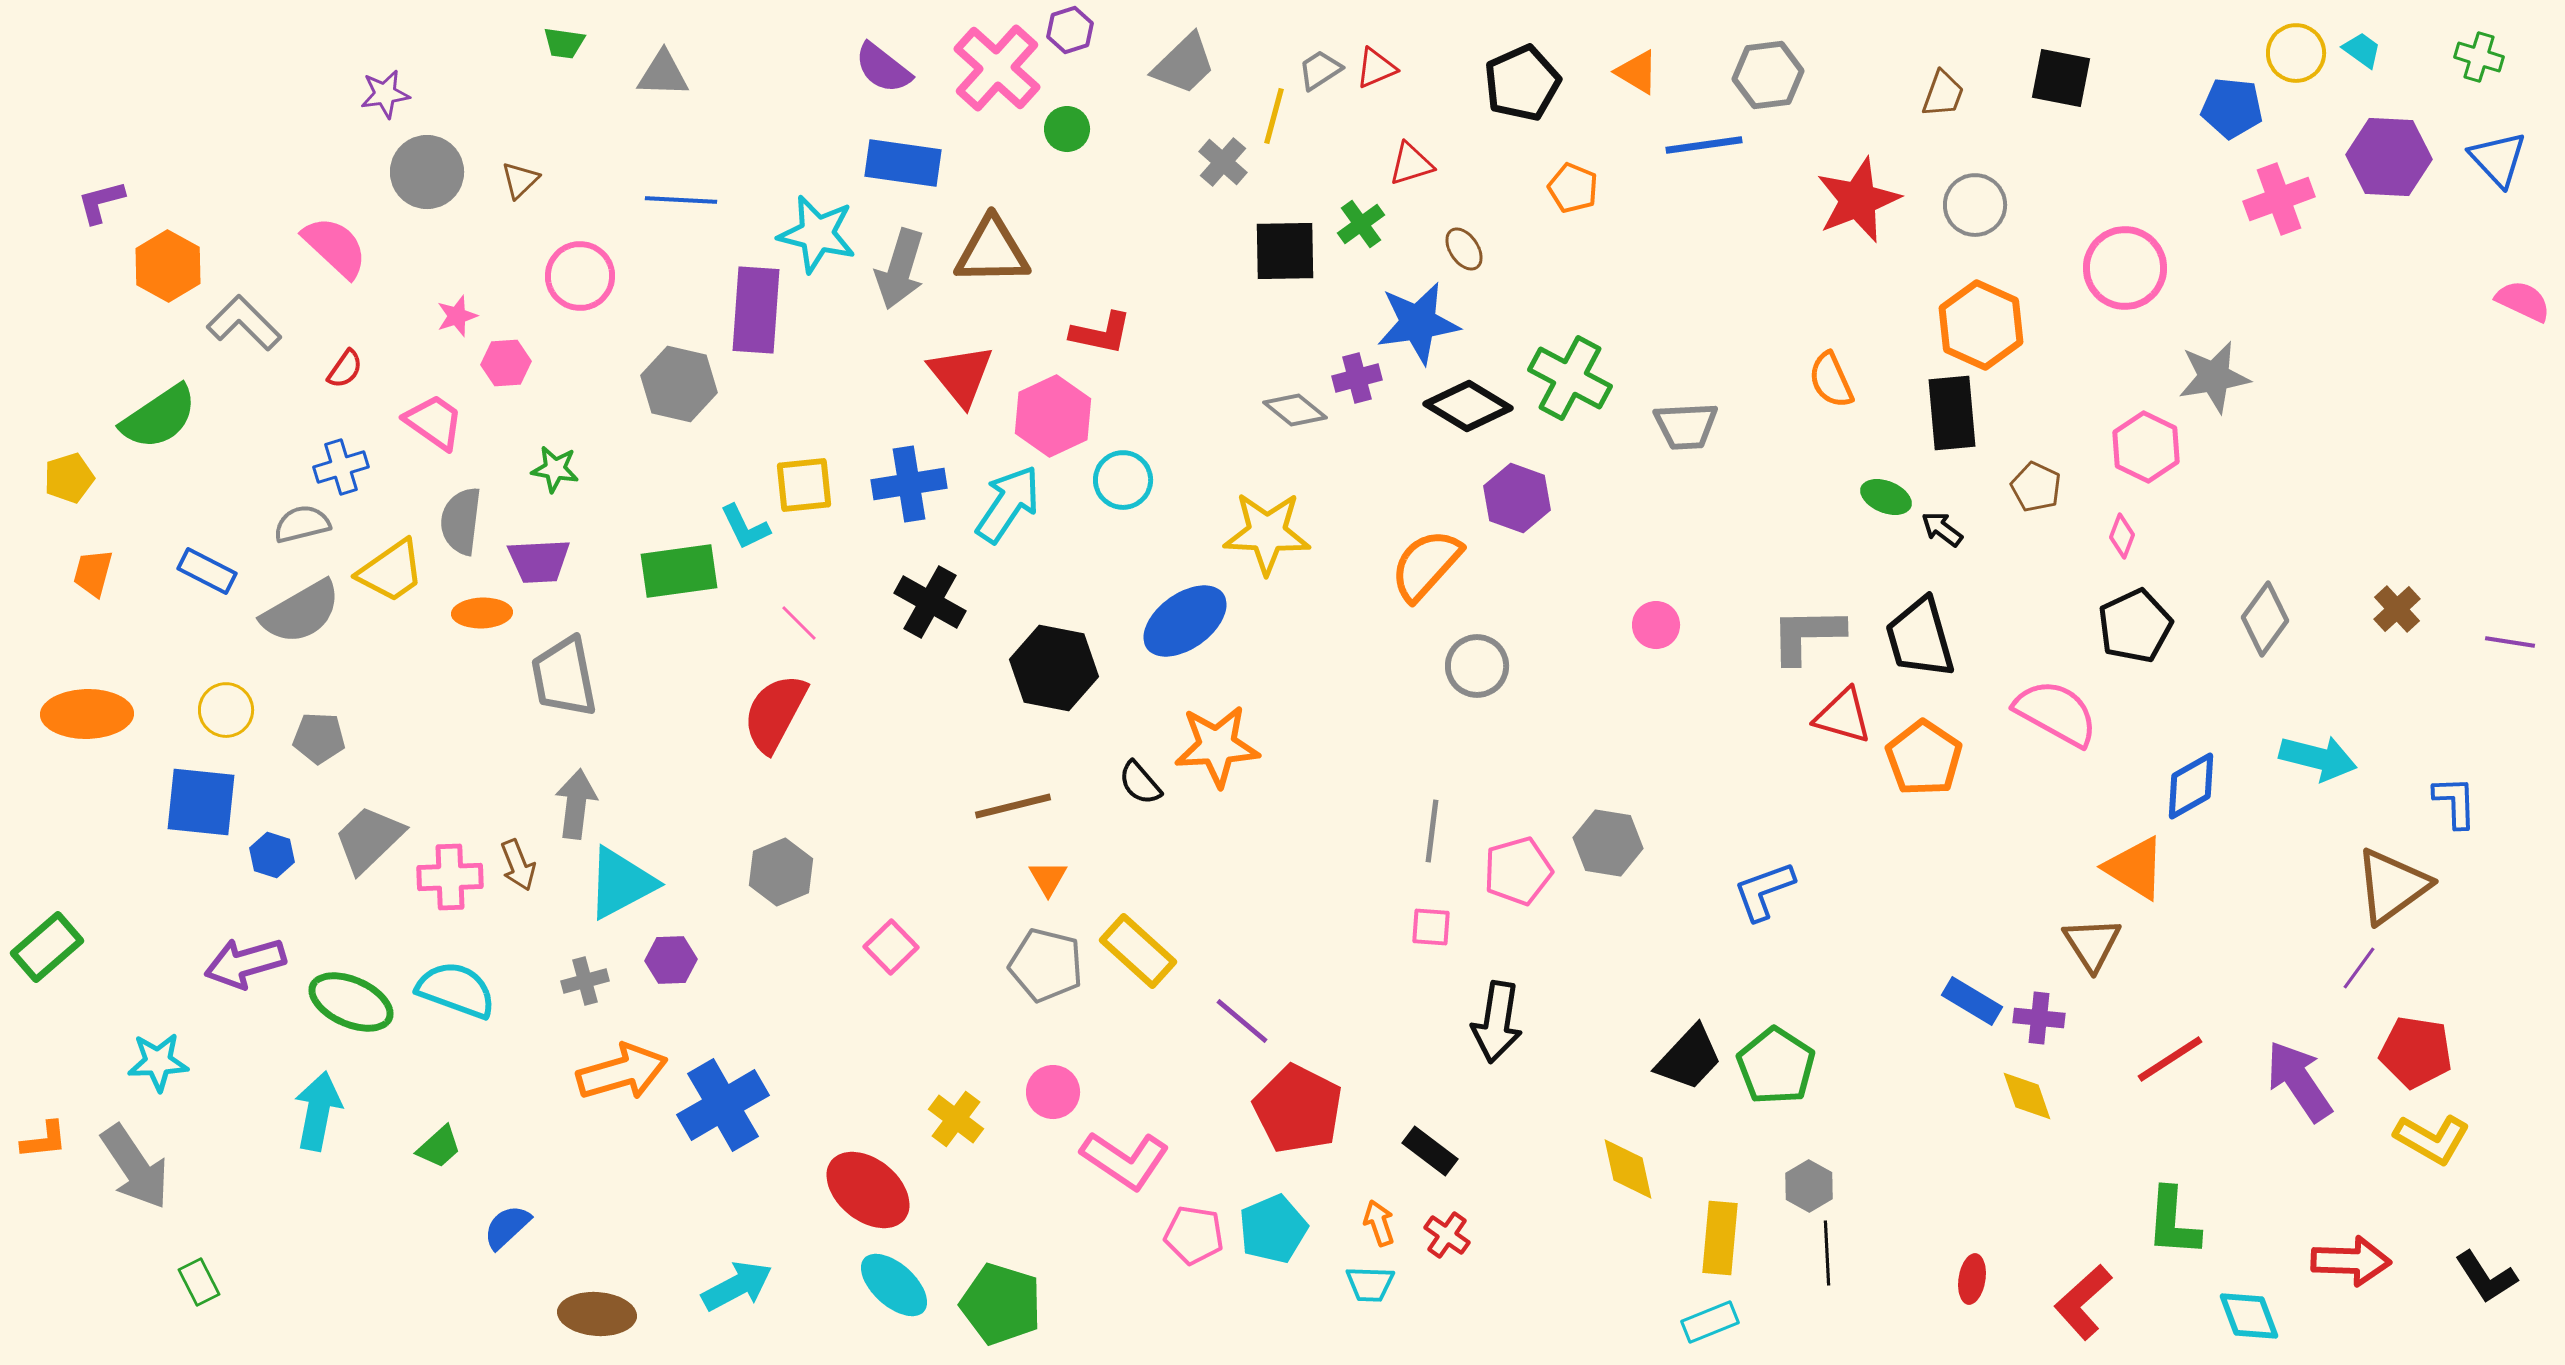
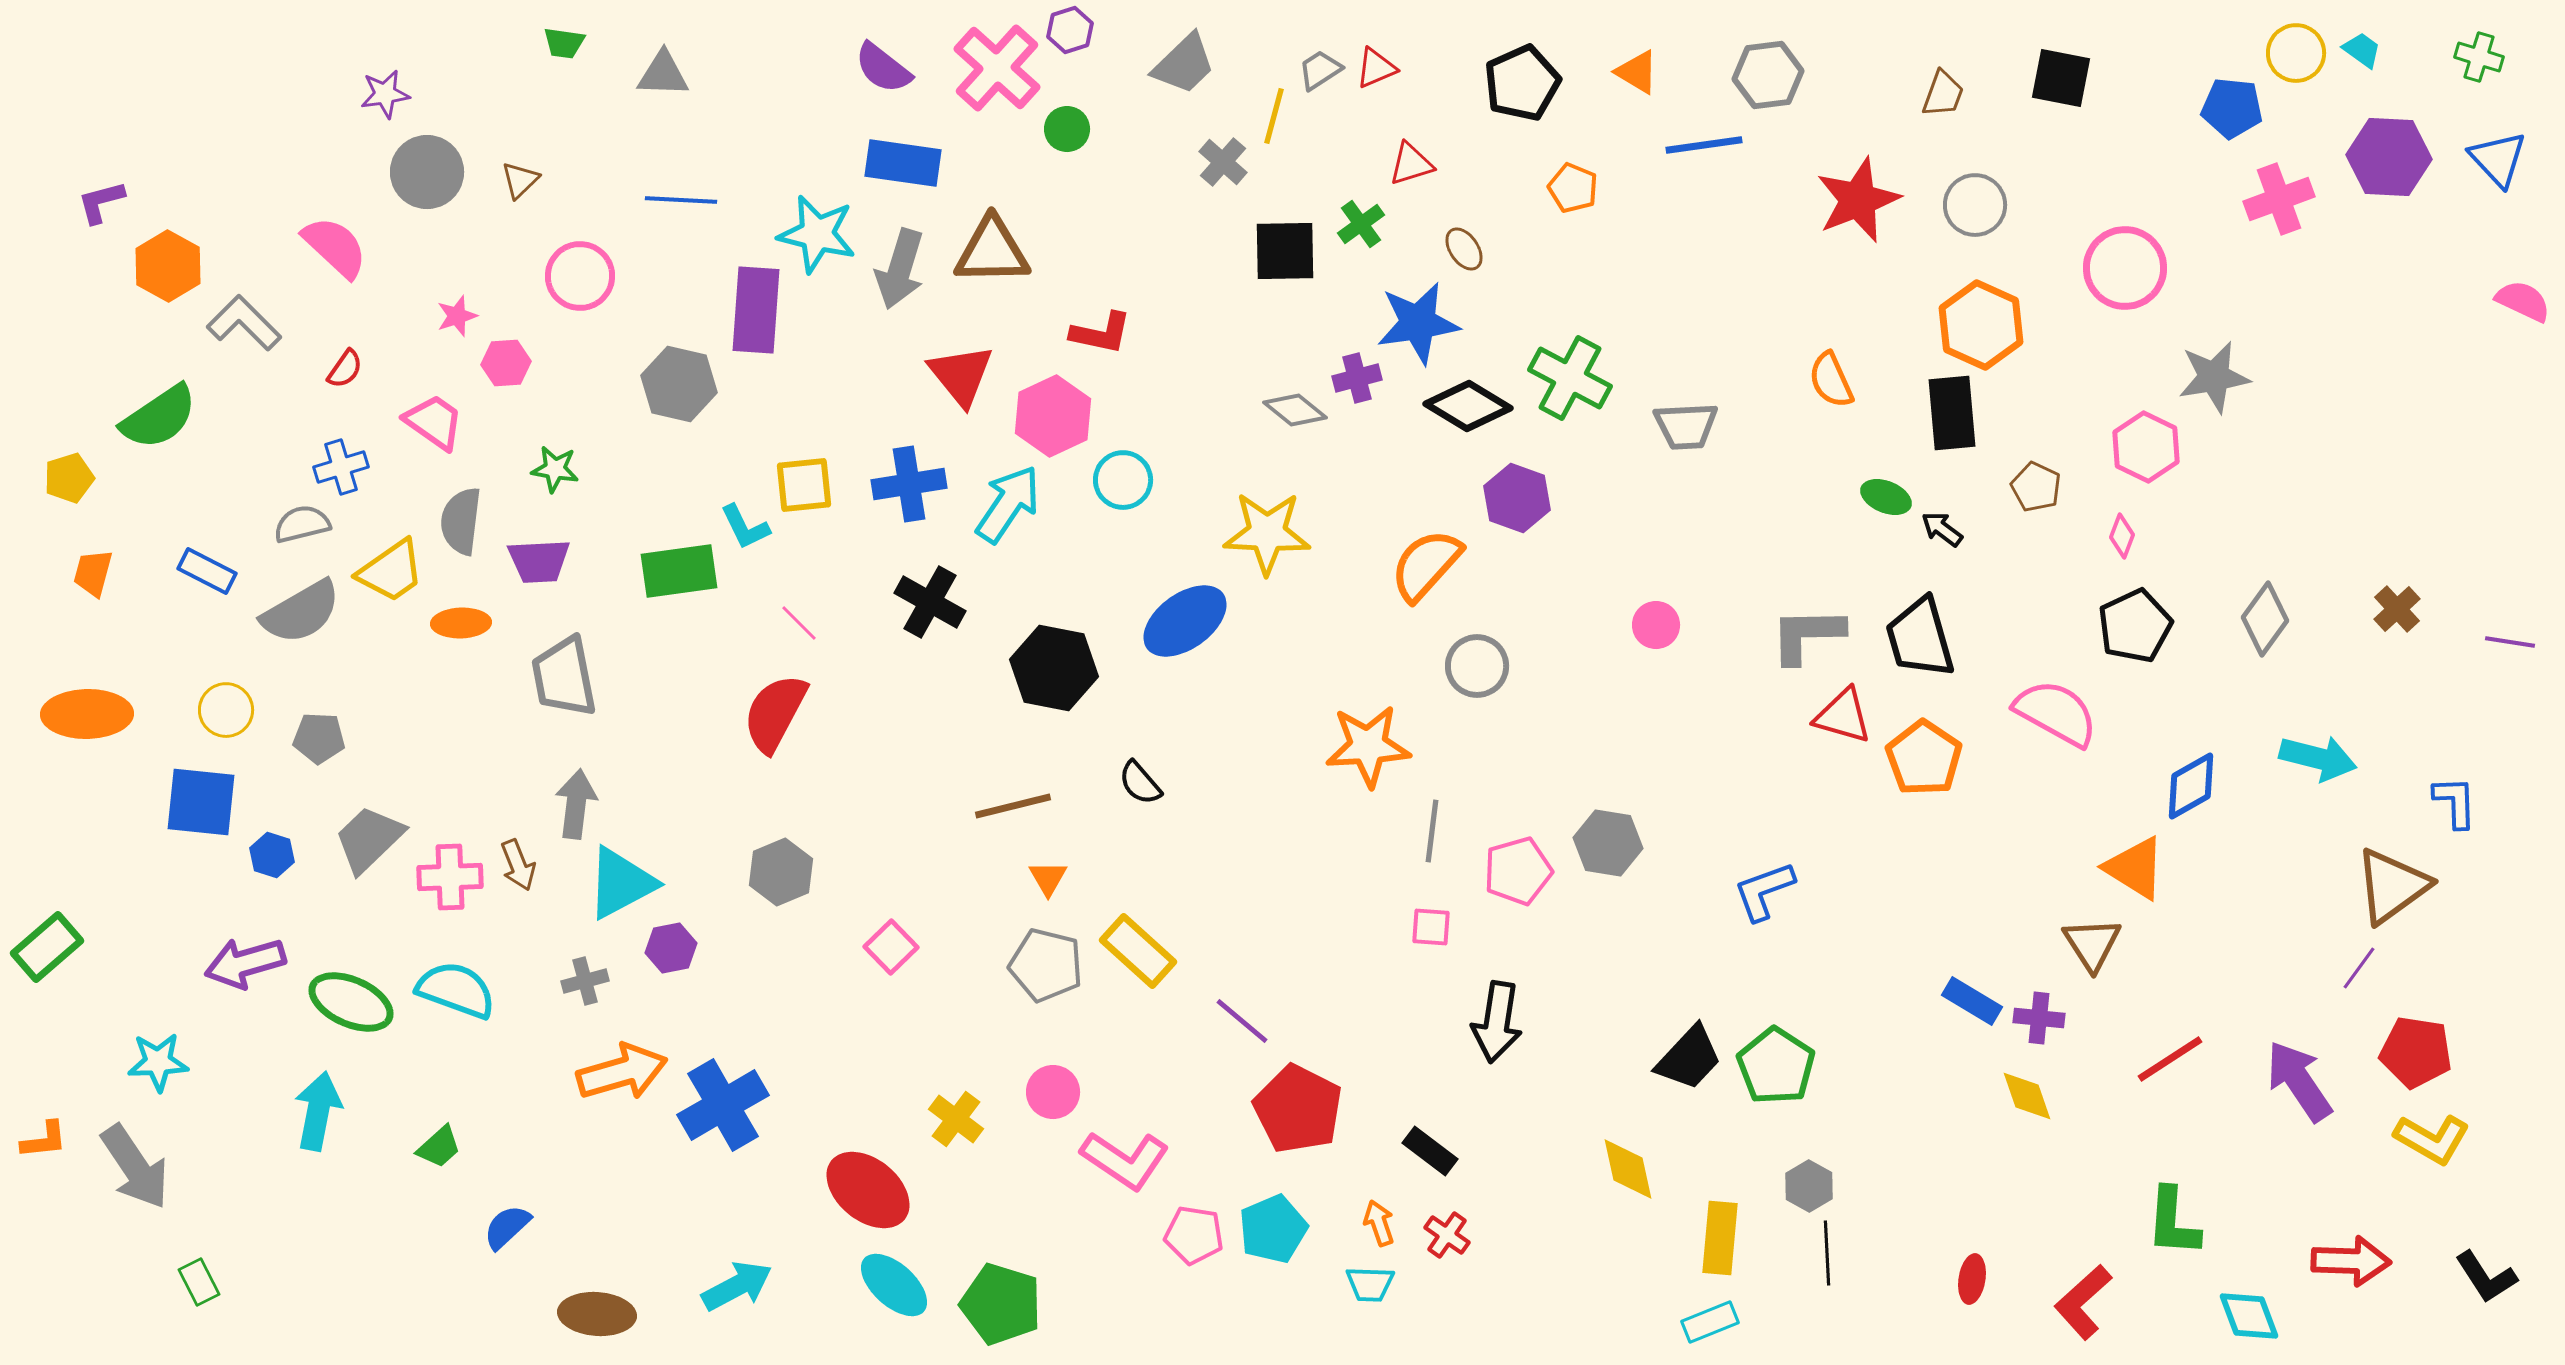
orange ellipse at (482, 613): moved 21 px left, 10 px down
orange star at (1217, 746): moved 151 px right
purple hexagon at (671, 960): moved 12 px up; rotated 9 degrees counterclockwise
